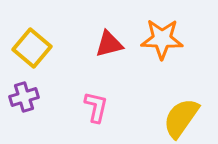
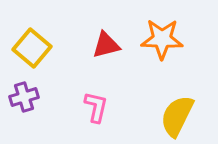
red triangle: moved 3 px left, 1 px down
yellow semicircle: moved 4 px left, 2 px up; rotated 9 degrees counterclockwise
